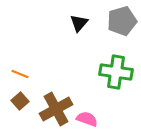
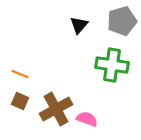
black triangle: moved 2 px down
green cross: moved 4 px left, 7 px up
brown square: rotated 24 degrees counterclockwise
